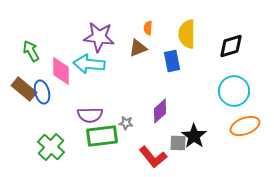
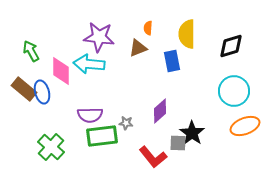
black star: moved 2 px left, 3 px up
